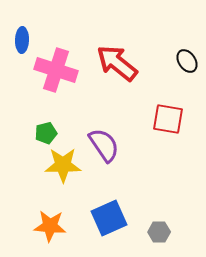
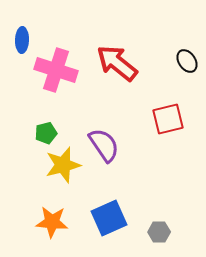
red square: rotated 24 degrees counterclockwise
yellow star: rotated 15 degrees counterclockwise
orange star: moved 2 px right, 4 px up
